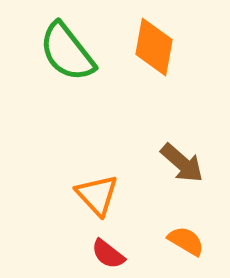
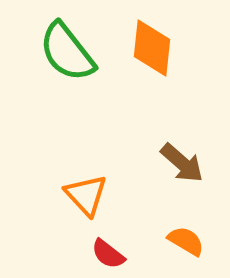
orange diamond: moved 2 px left, 1 px down; rotated 4 degrees counterclockwise
orange triangle: moved 11 px left
